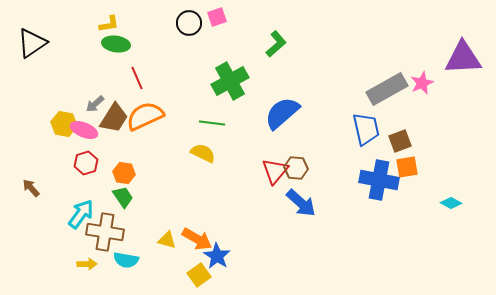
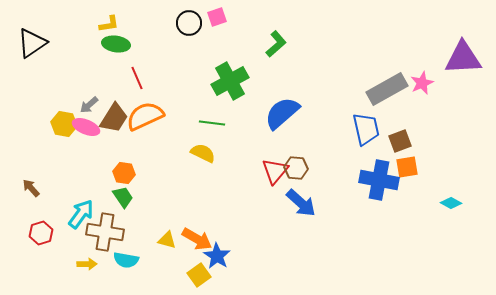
gray arrow: moved 6 px left, 1 px down
pink ellipse: moved 2 px right, 3 px up
red hexagon: moved 45 px left, 70 px down
